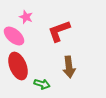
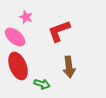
pink ellipse: moved 1 px right, 1 px down
